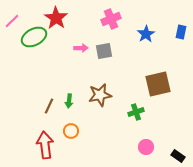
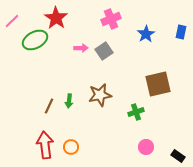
green ellipse: moved 1 px right, 3 px down
gray square: rotated 24 degrees counterclockwise
orange circle: moved 16 px down
